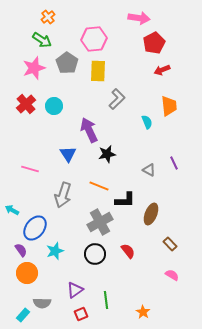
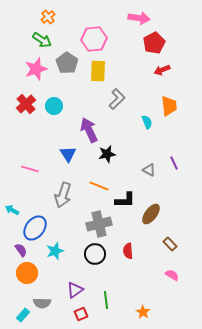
pink star: moved 2 px right, 1 px down
brown ellipse: rotated 15 degrees clockwise
gray cross: moved 1 px left, 2 px down; rotated 15 degrees clockwise
red semicircle: rotated 147 degrees counterclockwise
